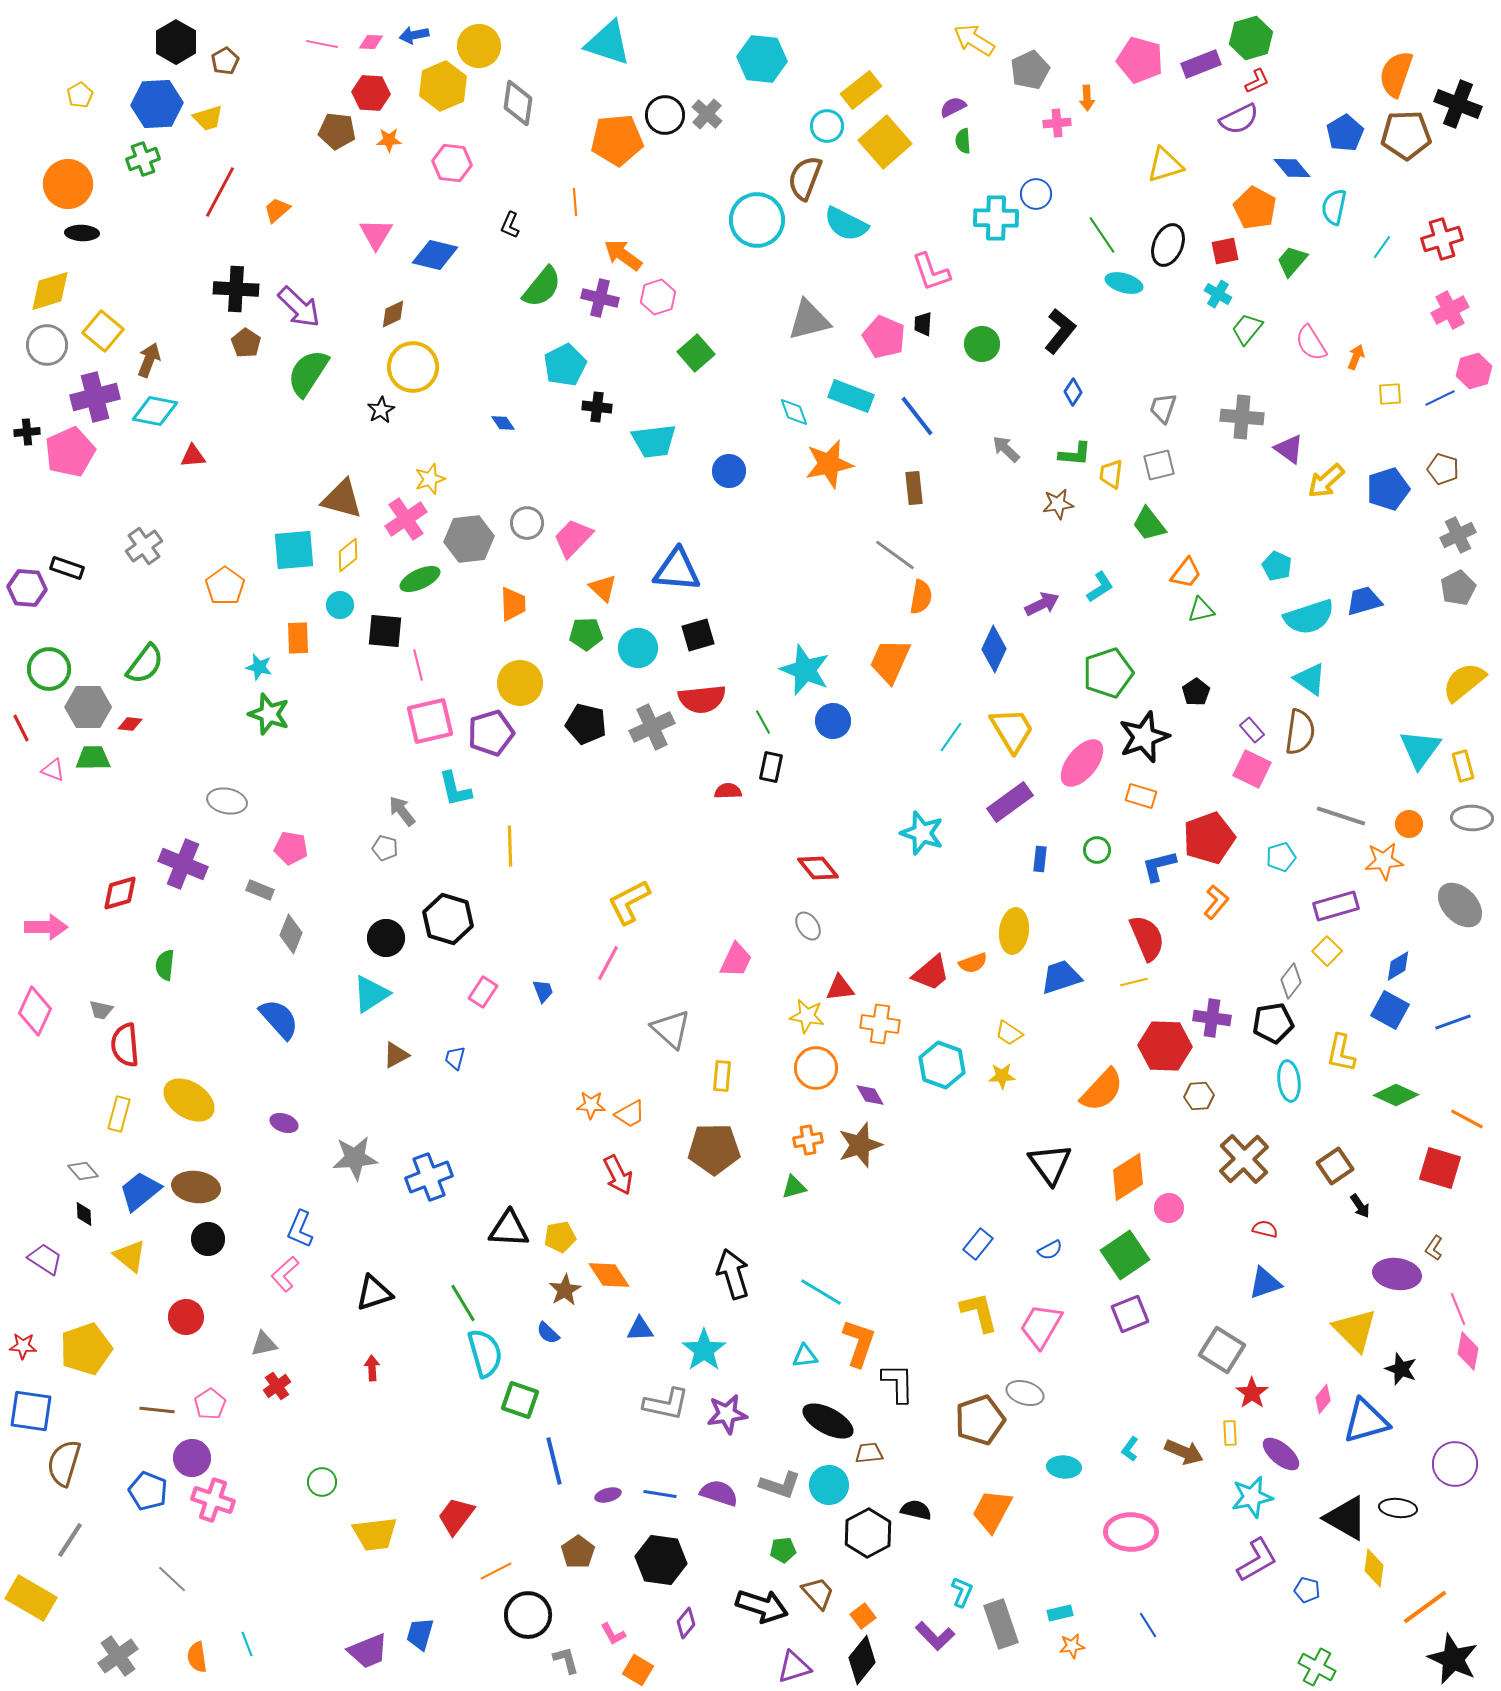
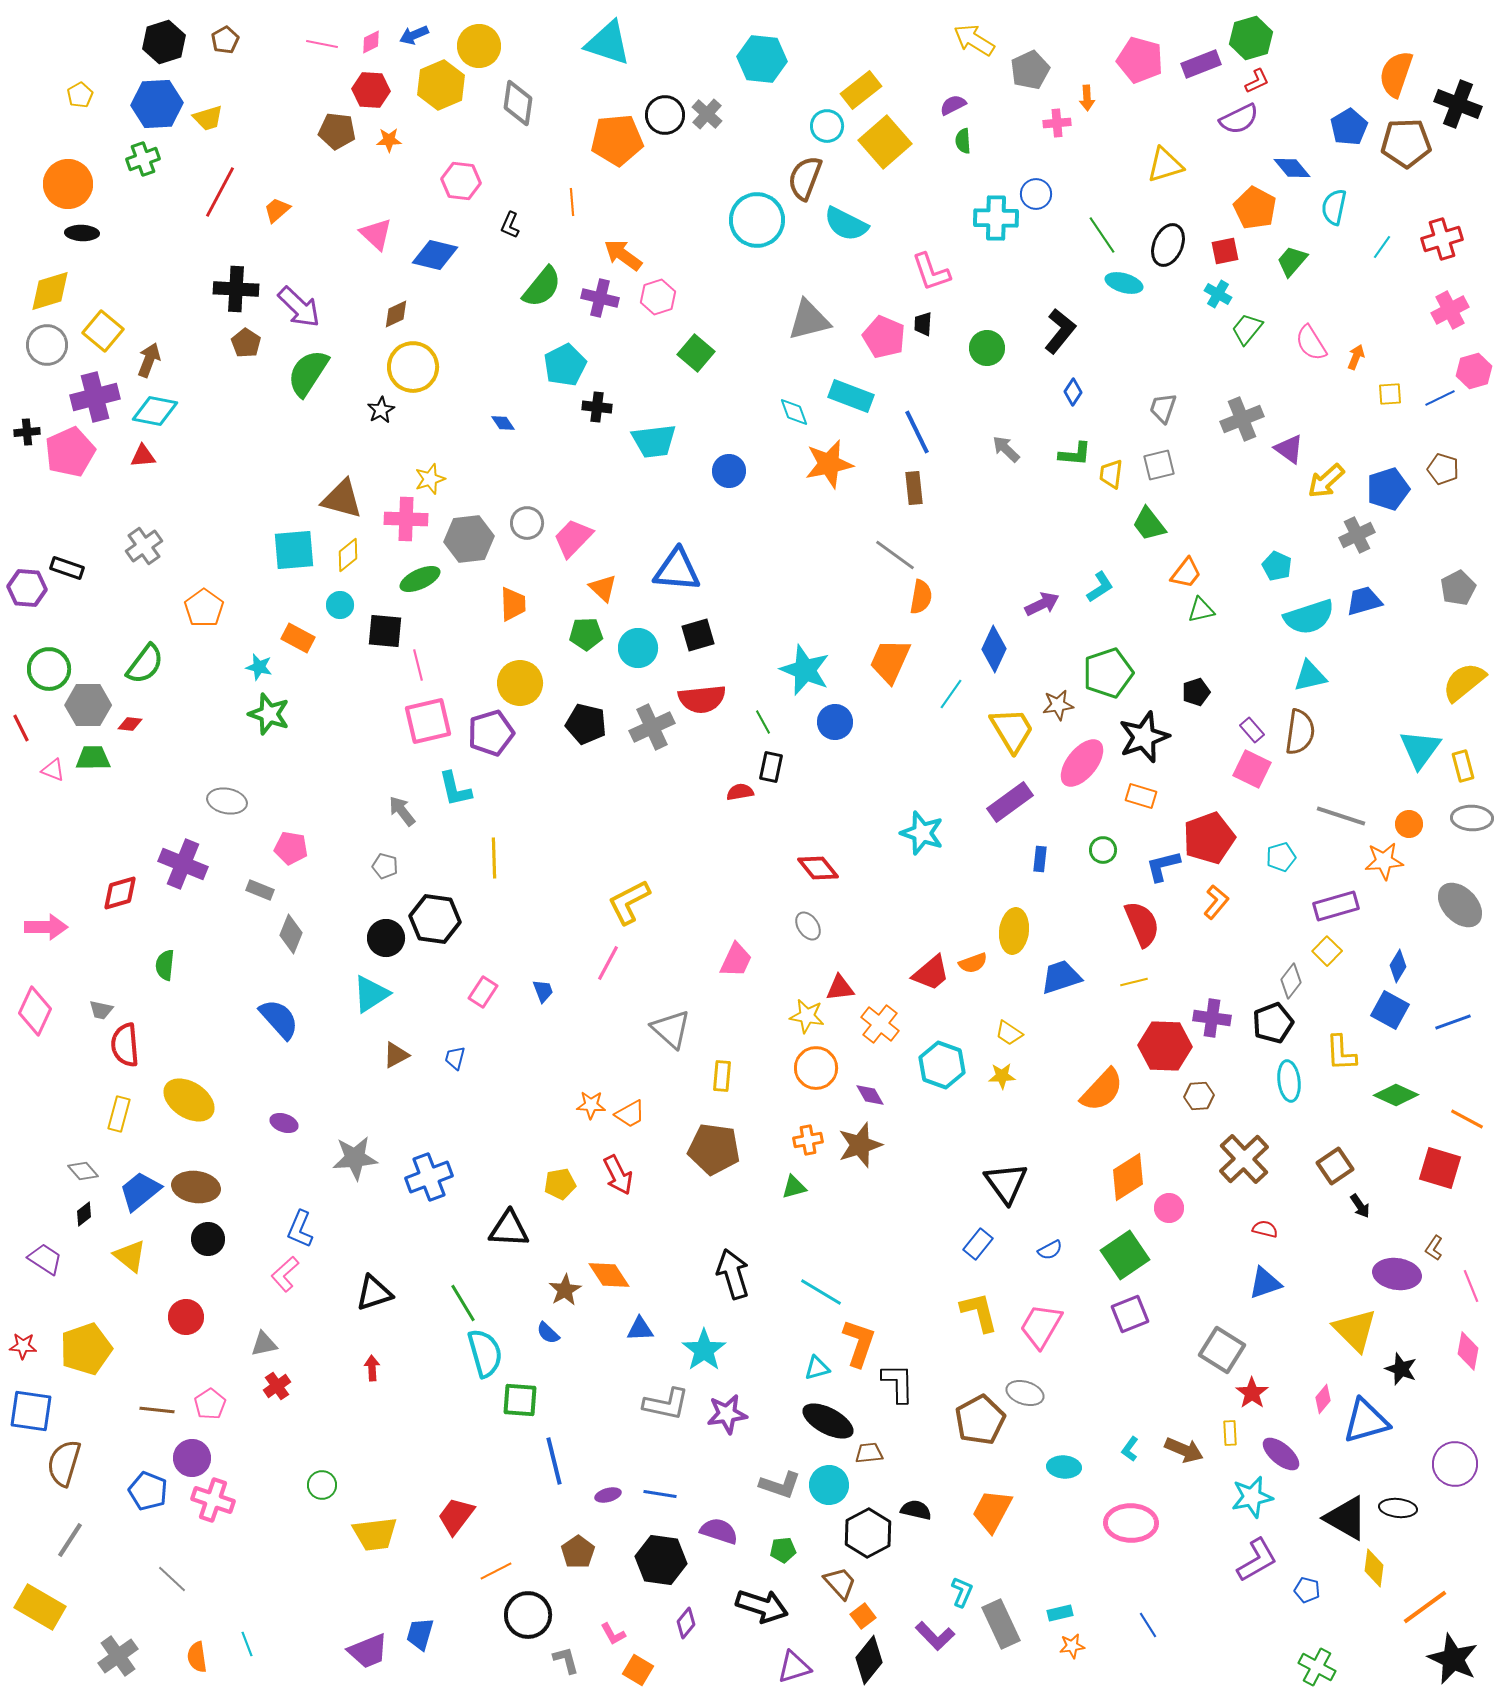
blue arrow at (414, 35): rotated 12 degrees counterclockwise
black hexagon at (176, 42): moved 12 px left; rotated 12 degrees clockwise
pink diamond at (371, 42): rotated 30 degrees counterclockwise
brown pentagon at (225, 61): moved 21 px up
yellow hexagon at (443, 86): moved 2 px left, 1 px up
red hexagon at (371, 93): moved 3 px up
purple semicircle at (953, 107): moved 2 px up
blue pentagon at (1345, 133): moved 4 px right, 6 px up
brown pentagon at (1406, 135): moved 8 px down
pink hexagon at (452, 163): moved 9 px right, 18 px down
orange line at (575, 202): moved 3 px left
pink triangle at (376, 234): rotated 18 degrees counterclockwise
brown diamond at (393, 314): moved 3 px right
green circle at (982, 344): moved 5 px right, 4 px down
green square at (696, 353): rotated 9 degrees counterclockwise
blue line at (917, 416): moved 16 px down; rotated 12 degrees clockwise
gray cross at (1242, 417): moved 2 px down; rotated 27 degrees counterclockwise
red triangle at (193, 456): moved 50 px left
brown star at (1058, 504): moved 201 px down
pink cross at (406, 519): rotated 36 degrees clockwise
gray cross at (1458, 535): moved 101 px left
orange pentagon at (225, 586): moved 21 px left, 22 px down
orange rectangle at (298, 638): rotated 60 degrees counterclockwise
cyan triangle at (1310, 679): moved 3 px up; rotated 48 degrees counterclockwise
black pentagon at (1196, 692): rotated 16 degrees clockwise
gray hexagon at (88, 707): moved 2 px up
pink square at (430, 721): moved 2 px left
blue circle at (833, 721): moved 2 px right, 1 px down
cyan line at (951, 737): moved 43 px up
red semicircle at (728, 791): moved 12 px right, 1 px down; rotated 8 degrees counterclockwise
yellow line at (510, 846): moved 16 px left, 12 px down
gray pentagon at (385, 848): moved 18 px down
green circle at (1097, 850): moved 6 px right
blue L-shape at (1159, 866): moved 4 px right
black hexagon at (448, 919): moved 13 px left; rotated 9 degrees counterclockwise
red semicircle at (1147, 938): moved 5 px left, 14 px up
blue diamond at (1398, 966): rotated 28 degrees counterclockwise
black pentagon at (1273, 1023): rotated 12 degrees counterclockwise
orange cross at (880, 1024): rotated 30 degrees clockwise
yellow L-shape at (1341, 1053): rotated 15 degrees counterclockwise
brown pentagon at (714, 1149): rotated 9 degrees clockwise
black triangle at (1050, 1164): moved 44 px left, 19 px down
black diamond at (84, 1214): rotated 55 degrees clockwise
yellow pentagon at (560, 1237): moved 53 px up
pink line at (1458, 1309): moved 13 px right, 23 px up
cyan triangle at (805, 1356): moved 12 px right, 12 px down; rotated 8 degrees counterclockwise
green square at (520, 1400): rotated 15 degrees counterclockwise
brown pentagon at (980, 1420): rotated 9 degrees counterclockwise
brown arrow at (1184, 1452): moved 2 px up
green circle at (322, 1482): moved 3 px down
purple semicircle at (719, 1493): moved 38 px down
pink ellipse at (1131, 1532): moved 9 px up
brown trapezoid at (818, 1593): moved 22 px right, 10 px up
yellow rectangle at (31, 1598): moved 9 px right, 9 px down
gray rectangle at (1001, 1624): rotated 6 degrees counterclockwise
black diamond at (862, 1660): moved 7 px right
